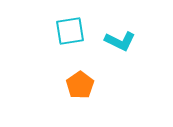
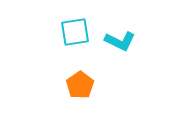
cyan square: moved 5 px right, 1 px down
